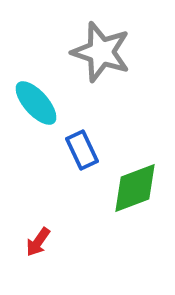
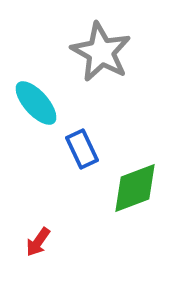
gray star: rotated 10 degrees clockwise
blue rectangle: moved 1 px up
